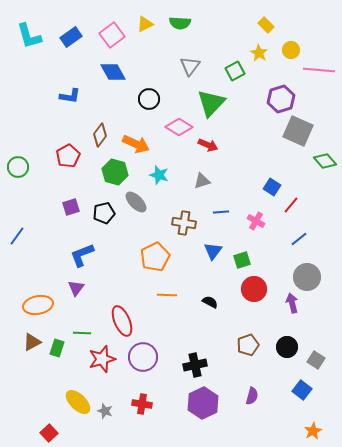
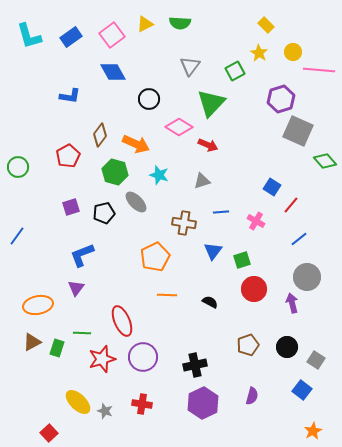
yellow circle at (291, 50): moved 2 px right, 2 px down
